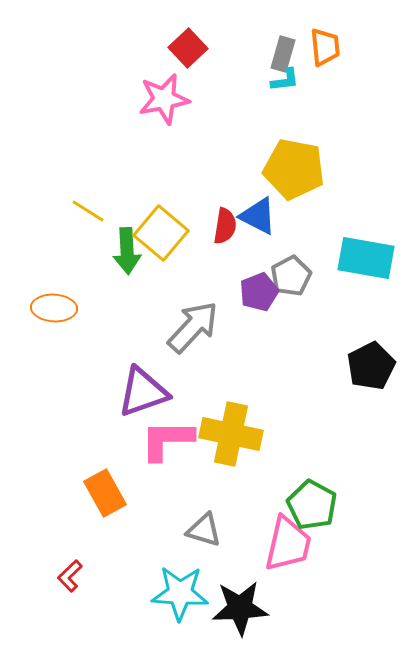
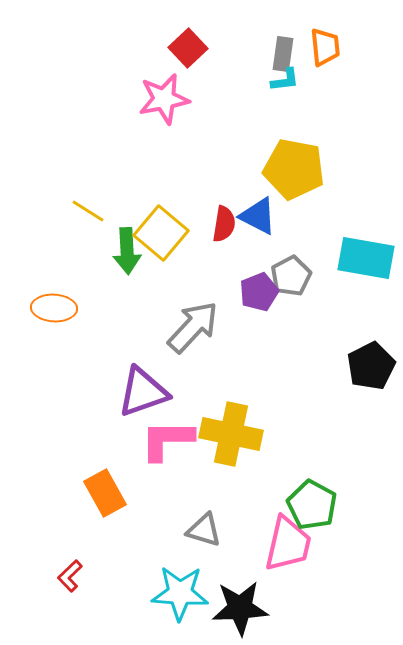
gray rectangle: rotated 8 degrees counterclockwise
red semicircle: moved 1 px left, 2 px up
